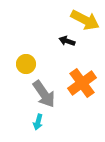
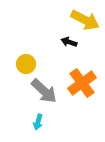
black arrow: moved 2 px right, 1 px down
gray arrow: moved 3 px up; rotated 12 degrees counterclockwise
